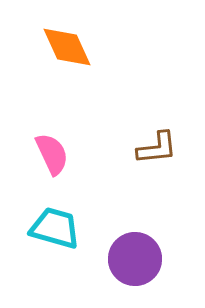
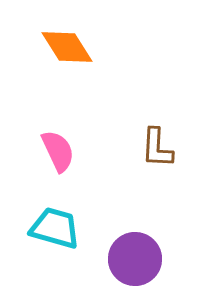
orange diamond: rotated 8 degrees counterclockwise
brown L-shape: rotated 99 degrees clockwise
pink semicircle: moved 6 px right, 3 px up
